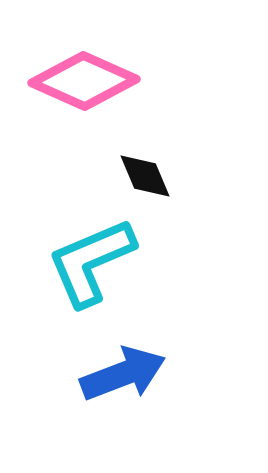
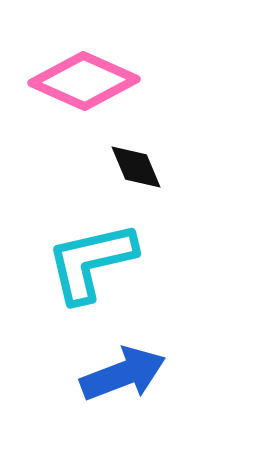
black diamond: moved 9 px left, 9 px up
cyan L-shape: rotated 10 degrees clockwise
